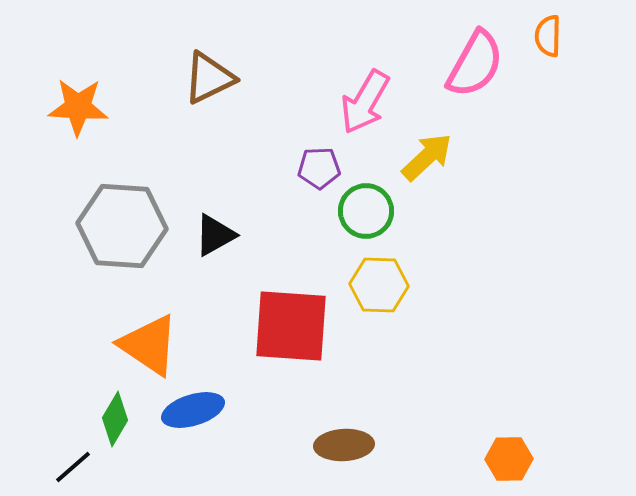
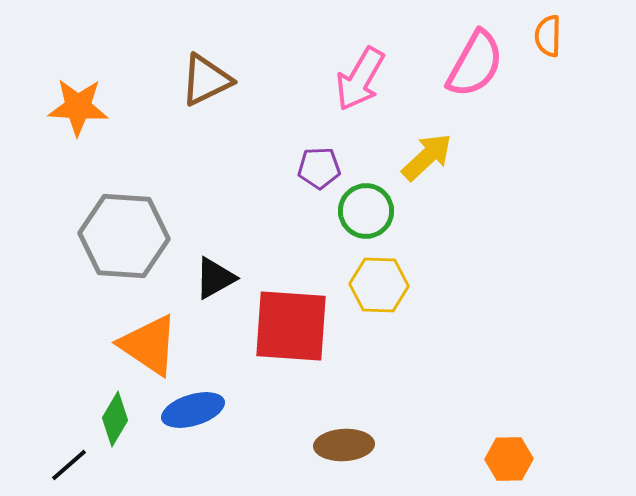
brown triangle: moved 3 px left, 2 px down
pink arrow: moved 5 px left, 23 px up
gray hexagon: moved 2 px right, 10 px down
black triangle: moved 43 px down
black line: moved 4 px left, 2 px up
